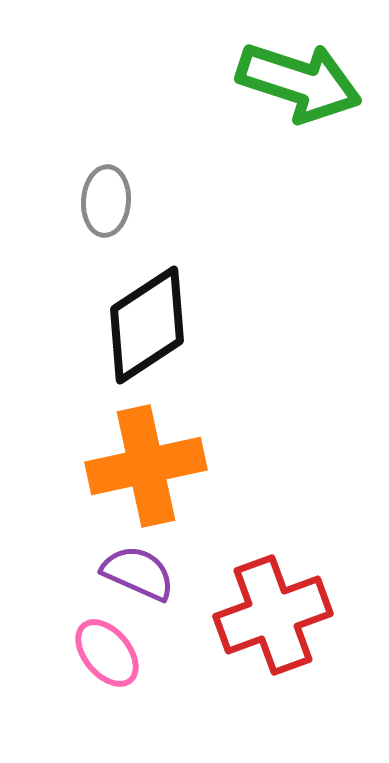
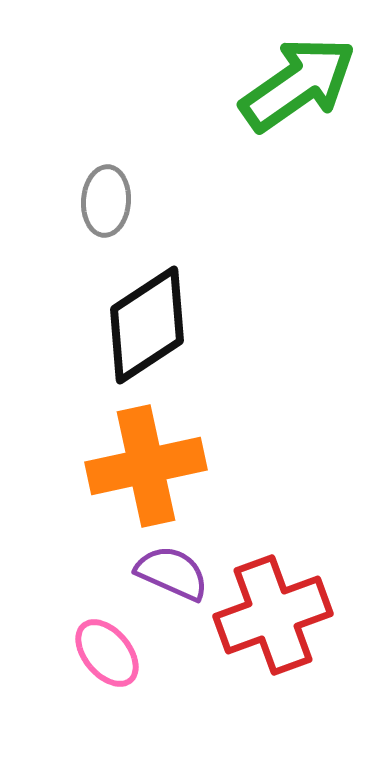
green arrow: moved 1 px left, 2 px down; rotated 53 degrees counterclockwise
purple semicircle: moved 34 px right
